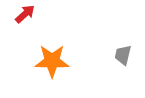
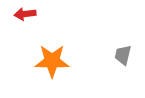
red arrow: rotated 145 degrees counterclockwise
